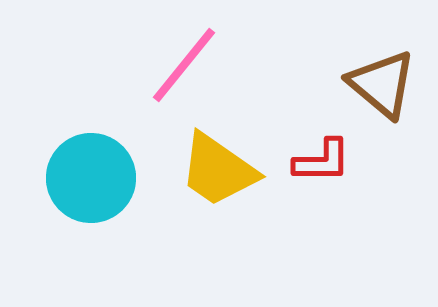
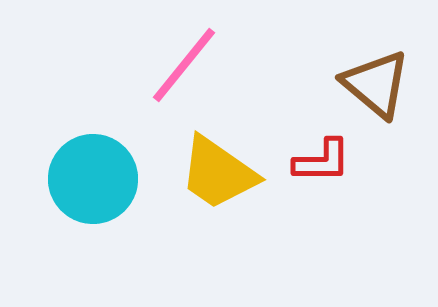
brown triangle: moved 6 px left
yellow trapezoid: moved 3 px down
cyan circle: moved 2 px right, 1 px down
